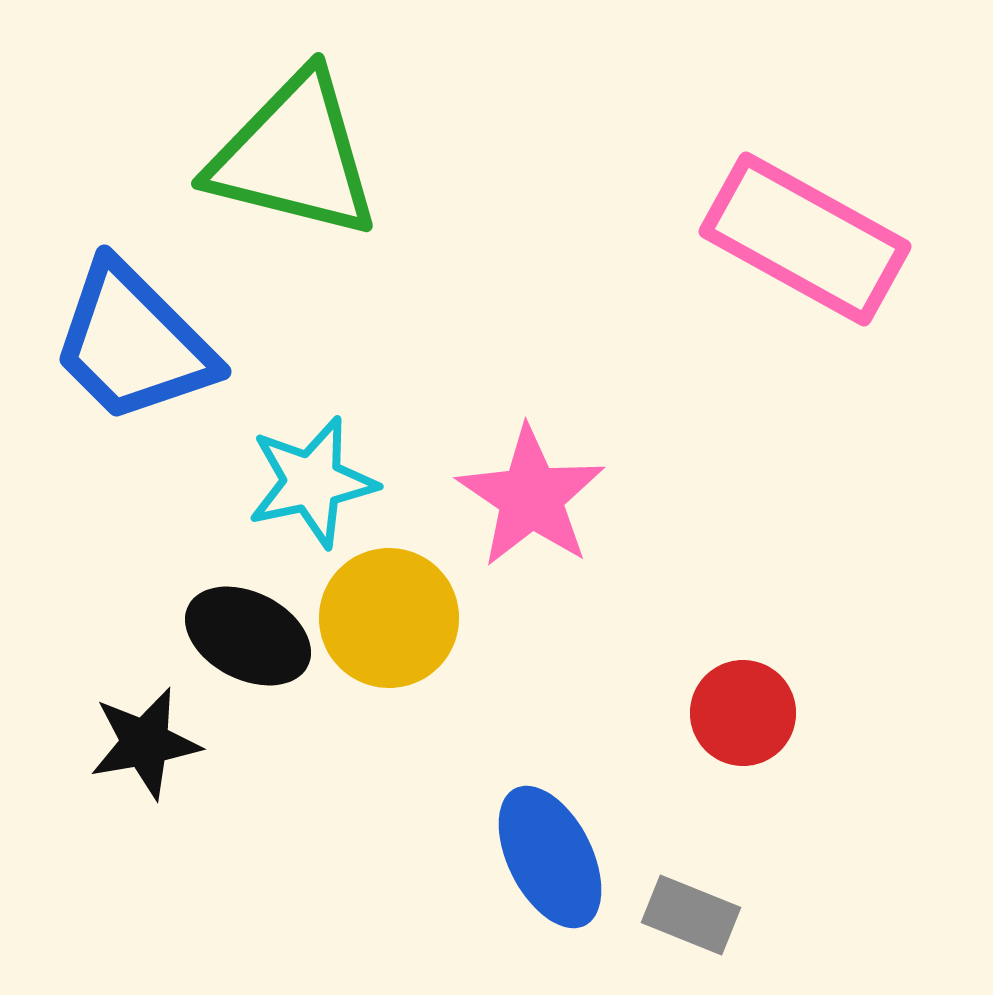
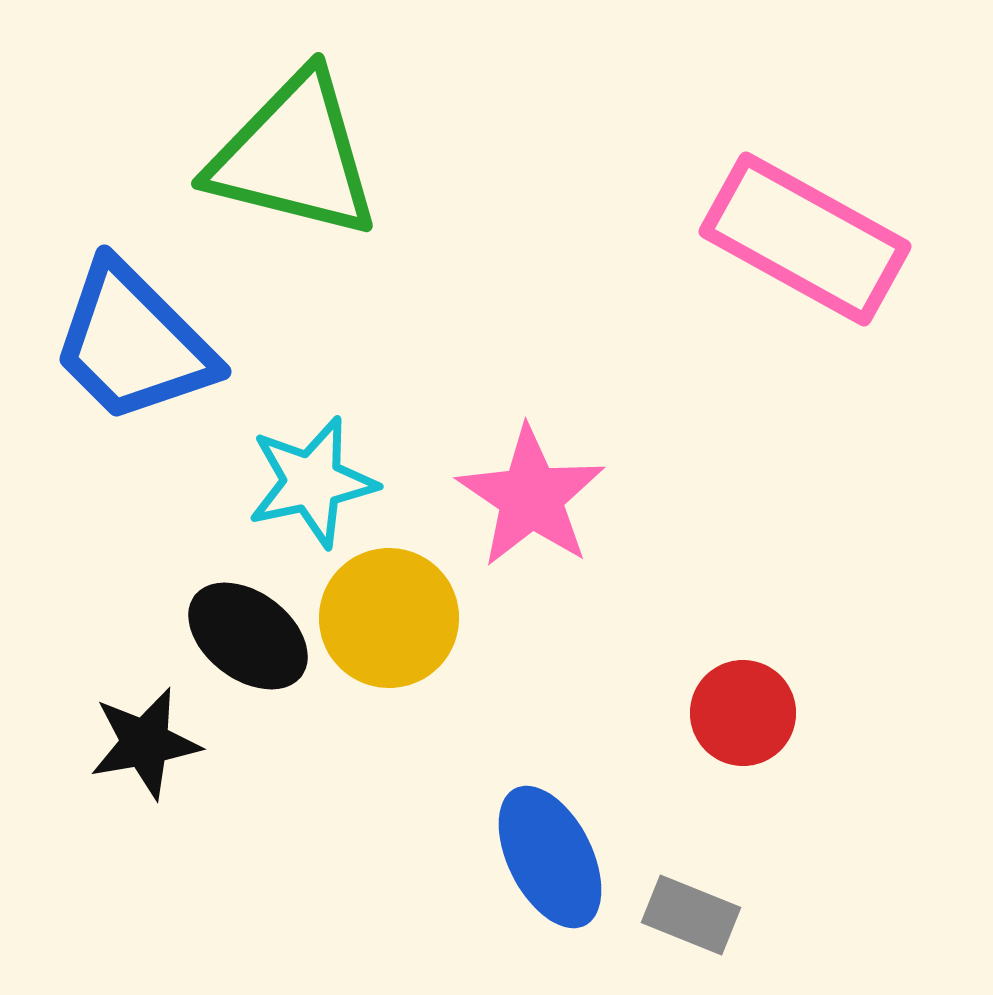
black ellipse: rotated 10 degrees clockwise
